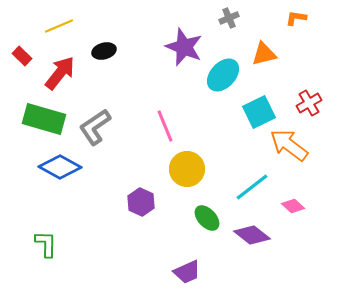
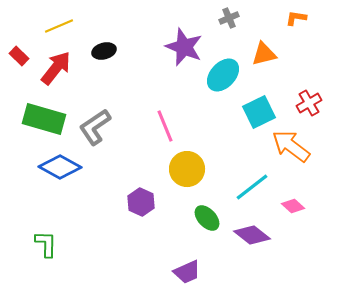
red rectangle: moved 3 px left
red arrow: moved 4 px left, 5 px up
orange arrow: moved 2 px right, 1 px down
